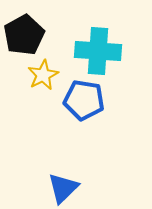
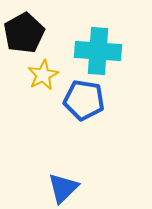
black pentagon: moved 2 px up
